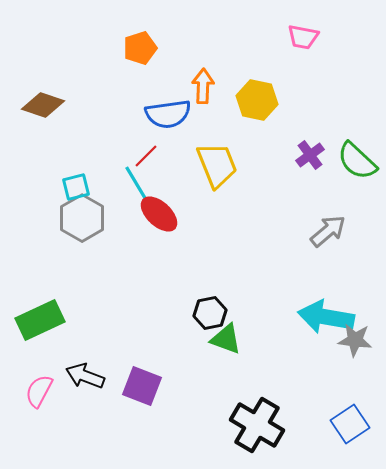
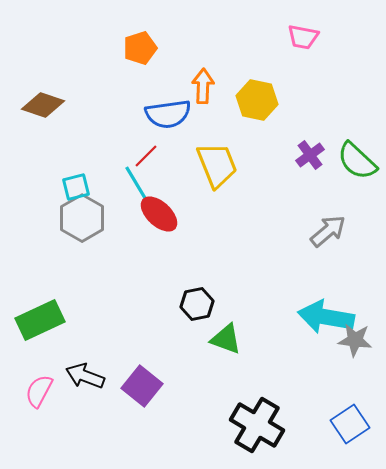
black hexagon: moved 13 px left, 9 px up
purple square: rotated 18 degrees clockwise
